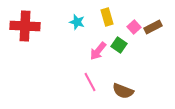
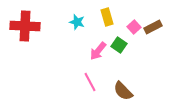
brown semicircle: rotated 25 degrees clockwise
